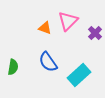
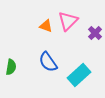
orange triangle: moved 1 px right, 2 px up
green semicircle: moved 2 px left
